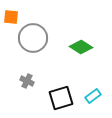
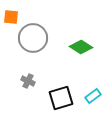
gray cross: moved 1 px right
